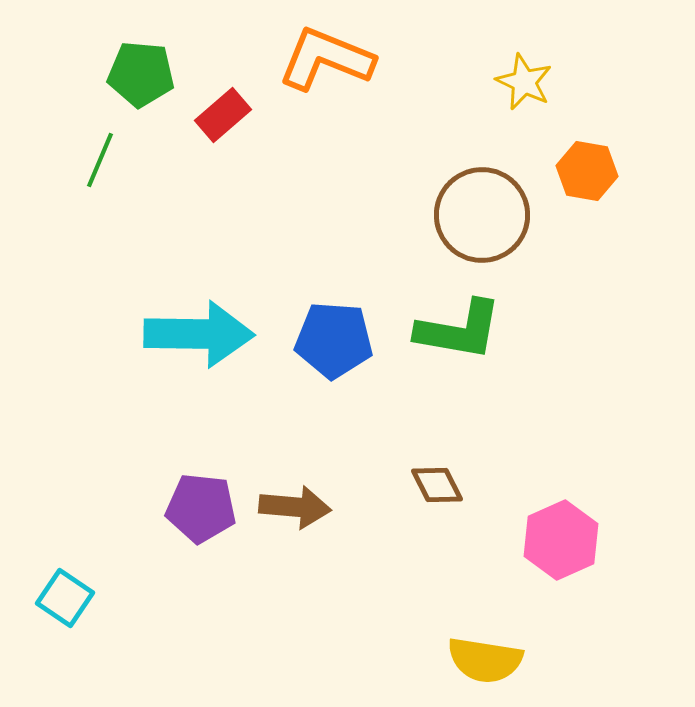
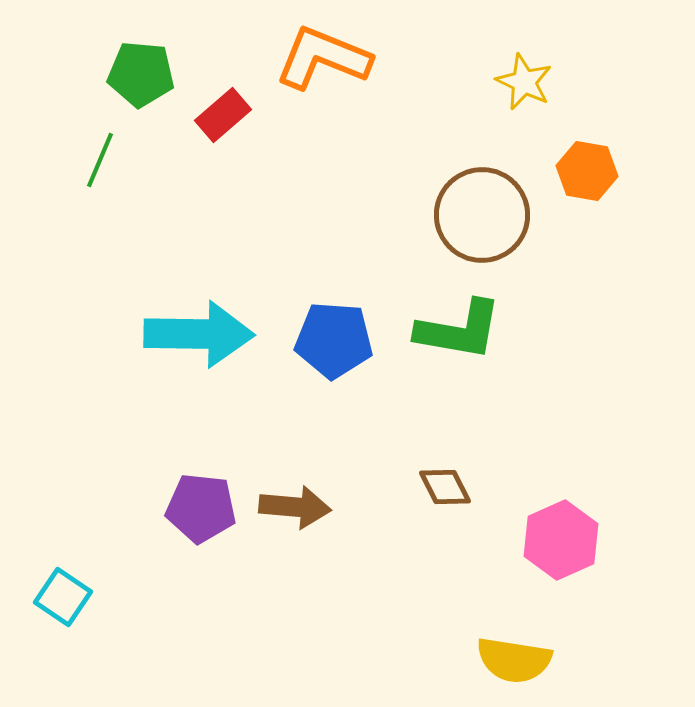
orange L-shape: moved 3 px left, 1 px up
brown diamond: moved 8 px right, 2 px down
cyan square: moved 2 px left, 1 px up
yellow semicircle: moved 29 px right
